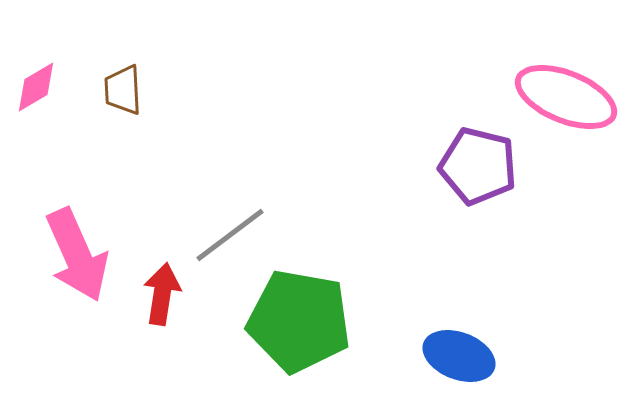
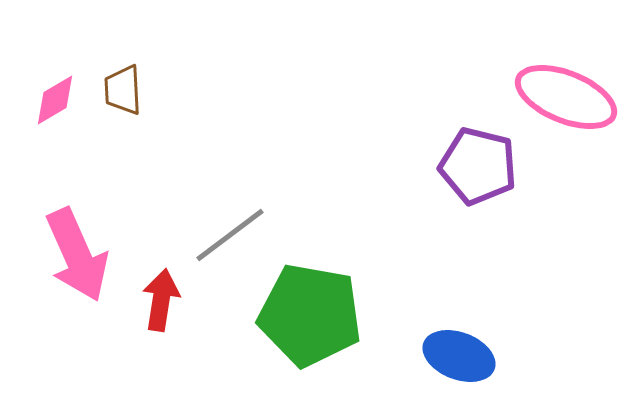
pink diamond: moved 19 px right, 13 px down
red arrow: moved 1 px left, 6 px down
green pentagon: moved 11 px right, 6 px up
